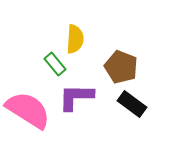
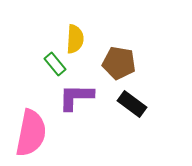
brown pentagon: moved 2 px left, 4 px up; rotated 12 degrees counterclockwise
pink semicircle: moved 3 px right, 23 px down; rotated 69 degrees clockwise
